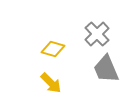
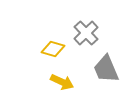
gray cross: moved 11 px left, 1 px up
yellow arrow: moved 11 px right, 1 px up; rotated 20 degrees counterclockwise
